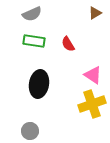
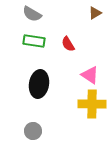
gray semicircle: rotated 54 degrees clockwise
pink triangle: moved 3 px left
yellow cross: rotated 20 degrees clockwise
gray circle: moved 3 px right
